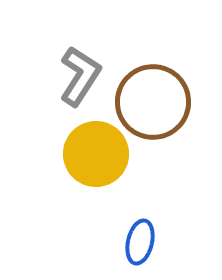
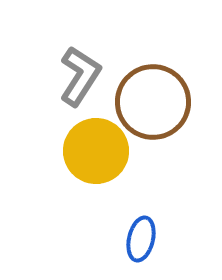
yellow circle: moved 3 px up
blue ellipse: moved 1 px right, 3 px up
